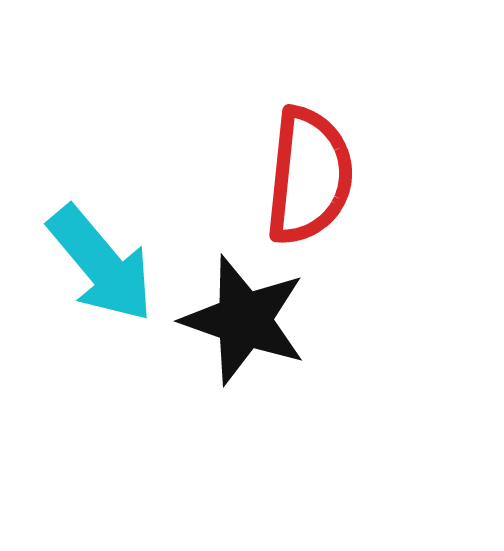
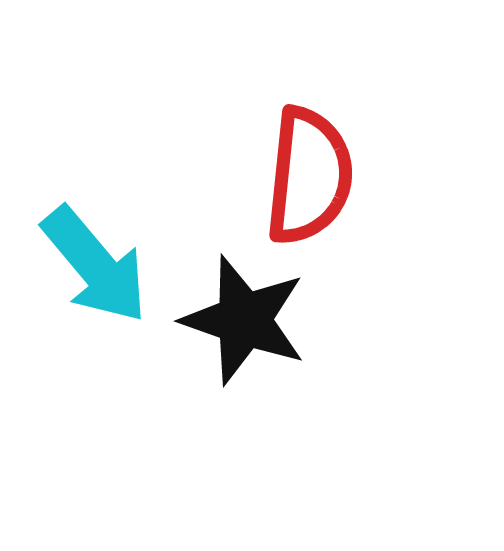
cyan arrow: moved 6 px left, 1 px down
